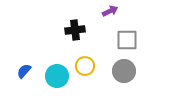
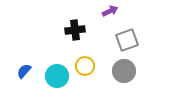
gray square: rotated 20 degrees counterclockwise
